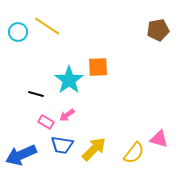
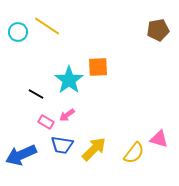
black line: rotated 14 degrees clockwise
